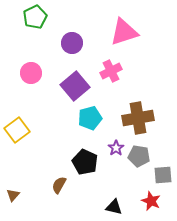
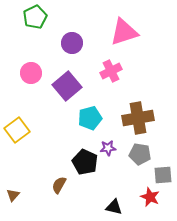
purple square: moved 8 px left
purple star: moved 8 px left; rotated 28 degrees clockwise
gray pentagon: moved 1 px right, 2 px up
red star: moved 1 px left, 4 px up
